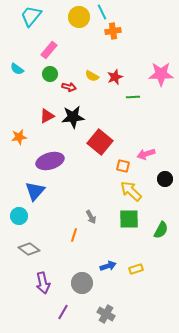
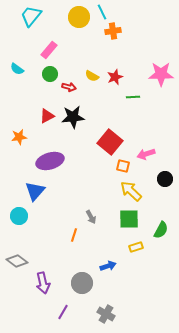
red square: moved 10 px right
gray diamond: moved 12 px left, 12 px down
yellow rectangle: moved 22 px up
